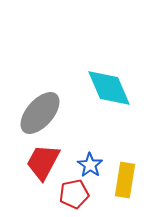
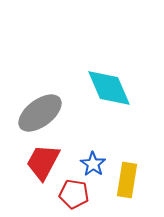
gray ellipse: rotated 12 degrees clockwise
blue star: moved 3 px right, 1 px up
yellow rectangle: moved 2 px right
red pentagon: rotated 20 degrees clockwise
